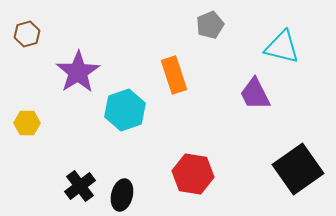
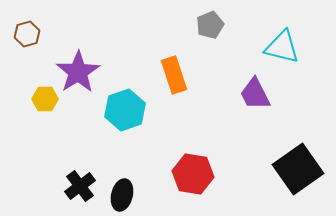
yellow hexagon: moved 18 px right, 24 px up
